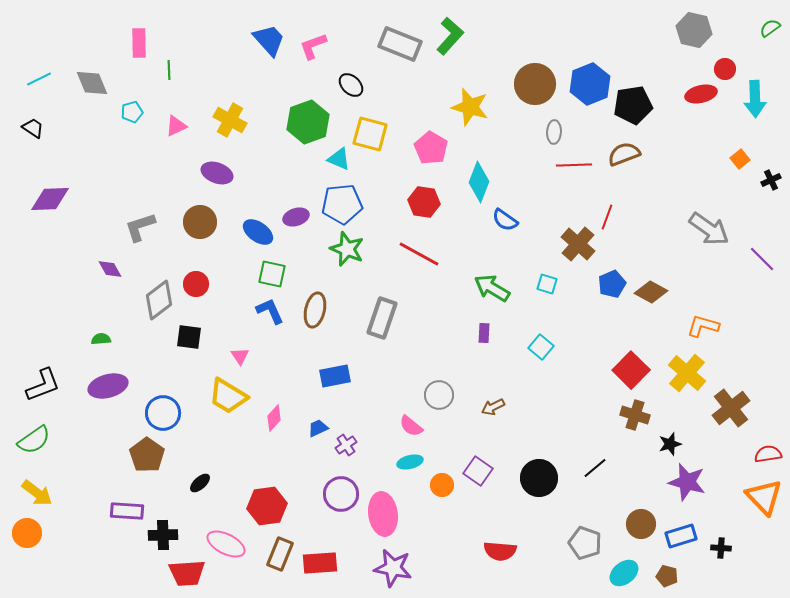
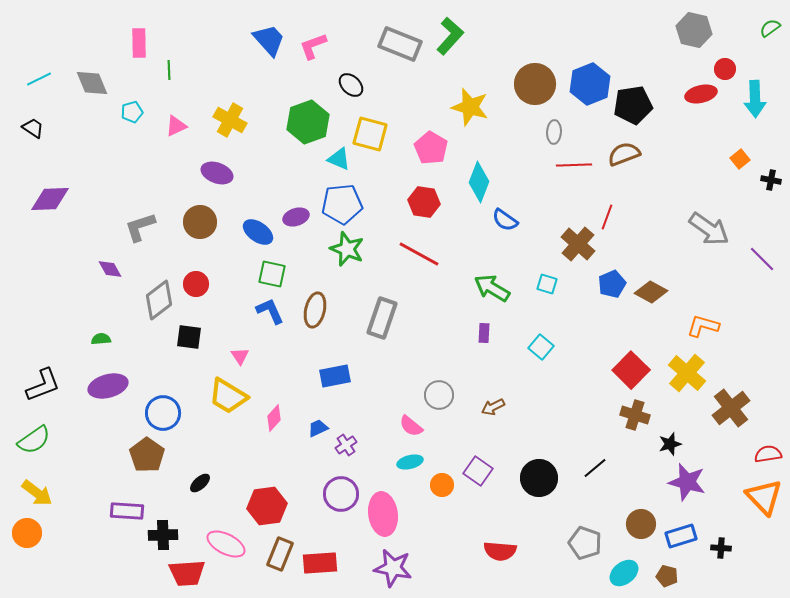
black cross at (771, 180): rotated 36 degrees clockwise
